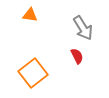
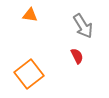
gray arrow: moved 2 px up
orange square: moved 4 px left, 1 px down
